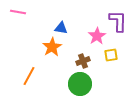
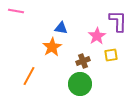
pink line: moved 2 px left, 1 px up
